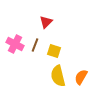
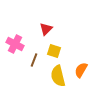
red triangle: moved 7 px down
brown line: moved 1 px left, 15 px down
orange semicircle: moved 7 px up
